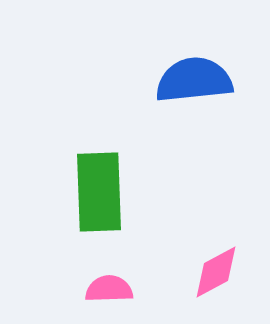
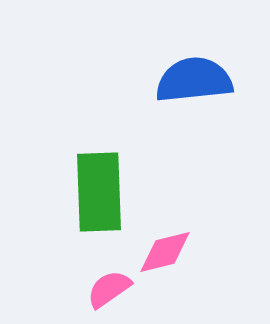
pink diamond: moved 51 px left, 20 px up; rotated 14 degrees clockwise
pink semicircle: rotated 33 degrees counterclockwise
